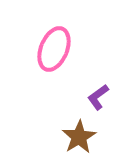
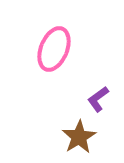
purple L-shape: moved 2 px down
